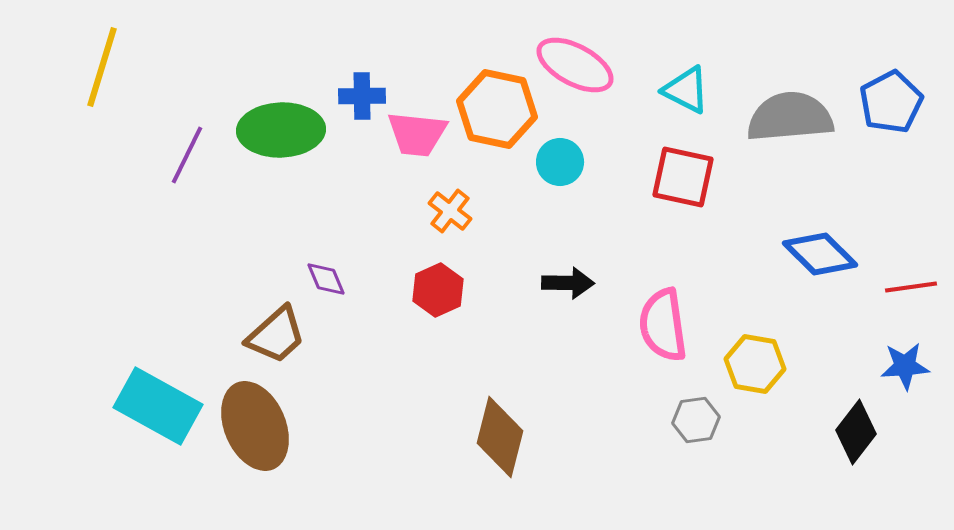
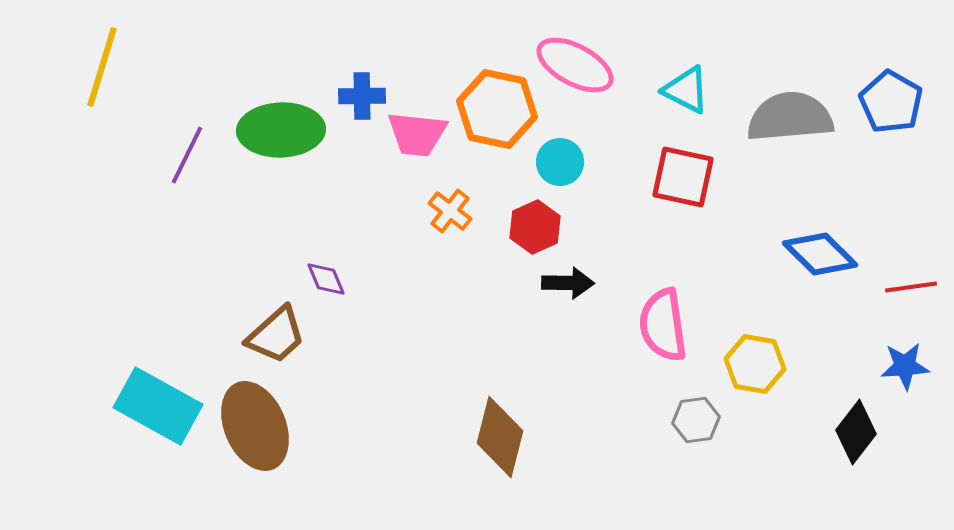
blue pentagon: rotated 14 degrees counterclockwise
red hexagon: moved 97 px right, 63 px up
